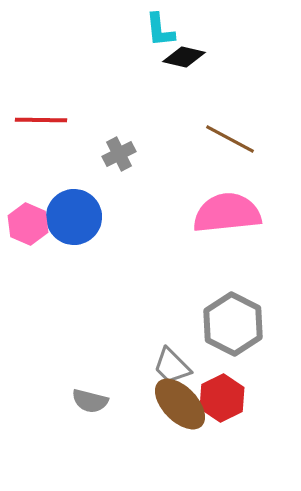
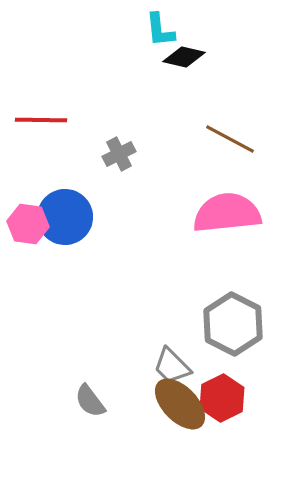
blue circle: moved 9 px left
pink hexagon: rotated 15 degrees counterclockwise
gray semicircle: rotated 39 degrees clockwise
